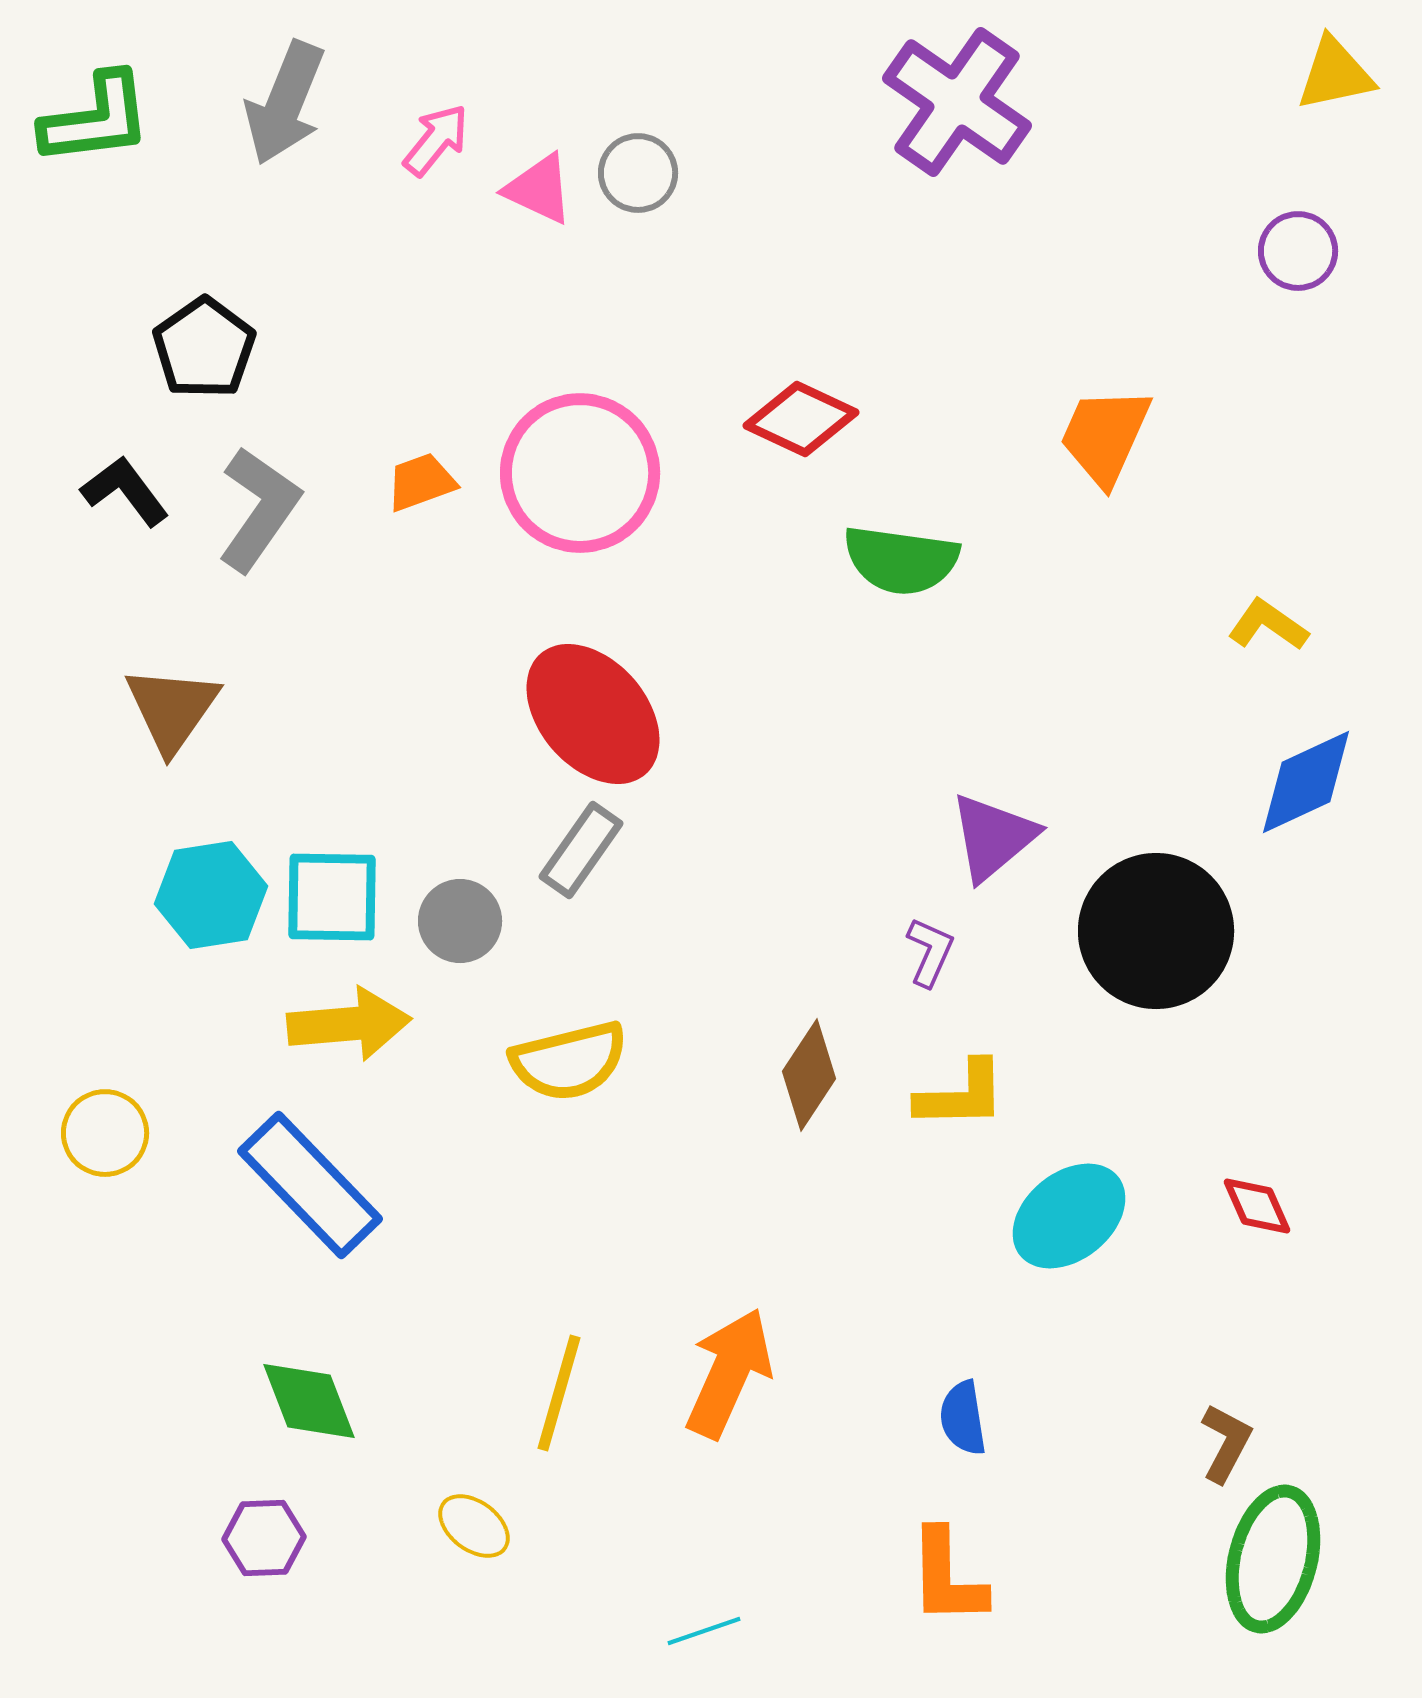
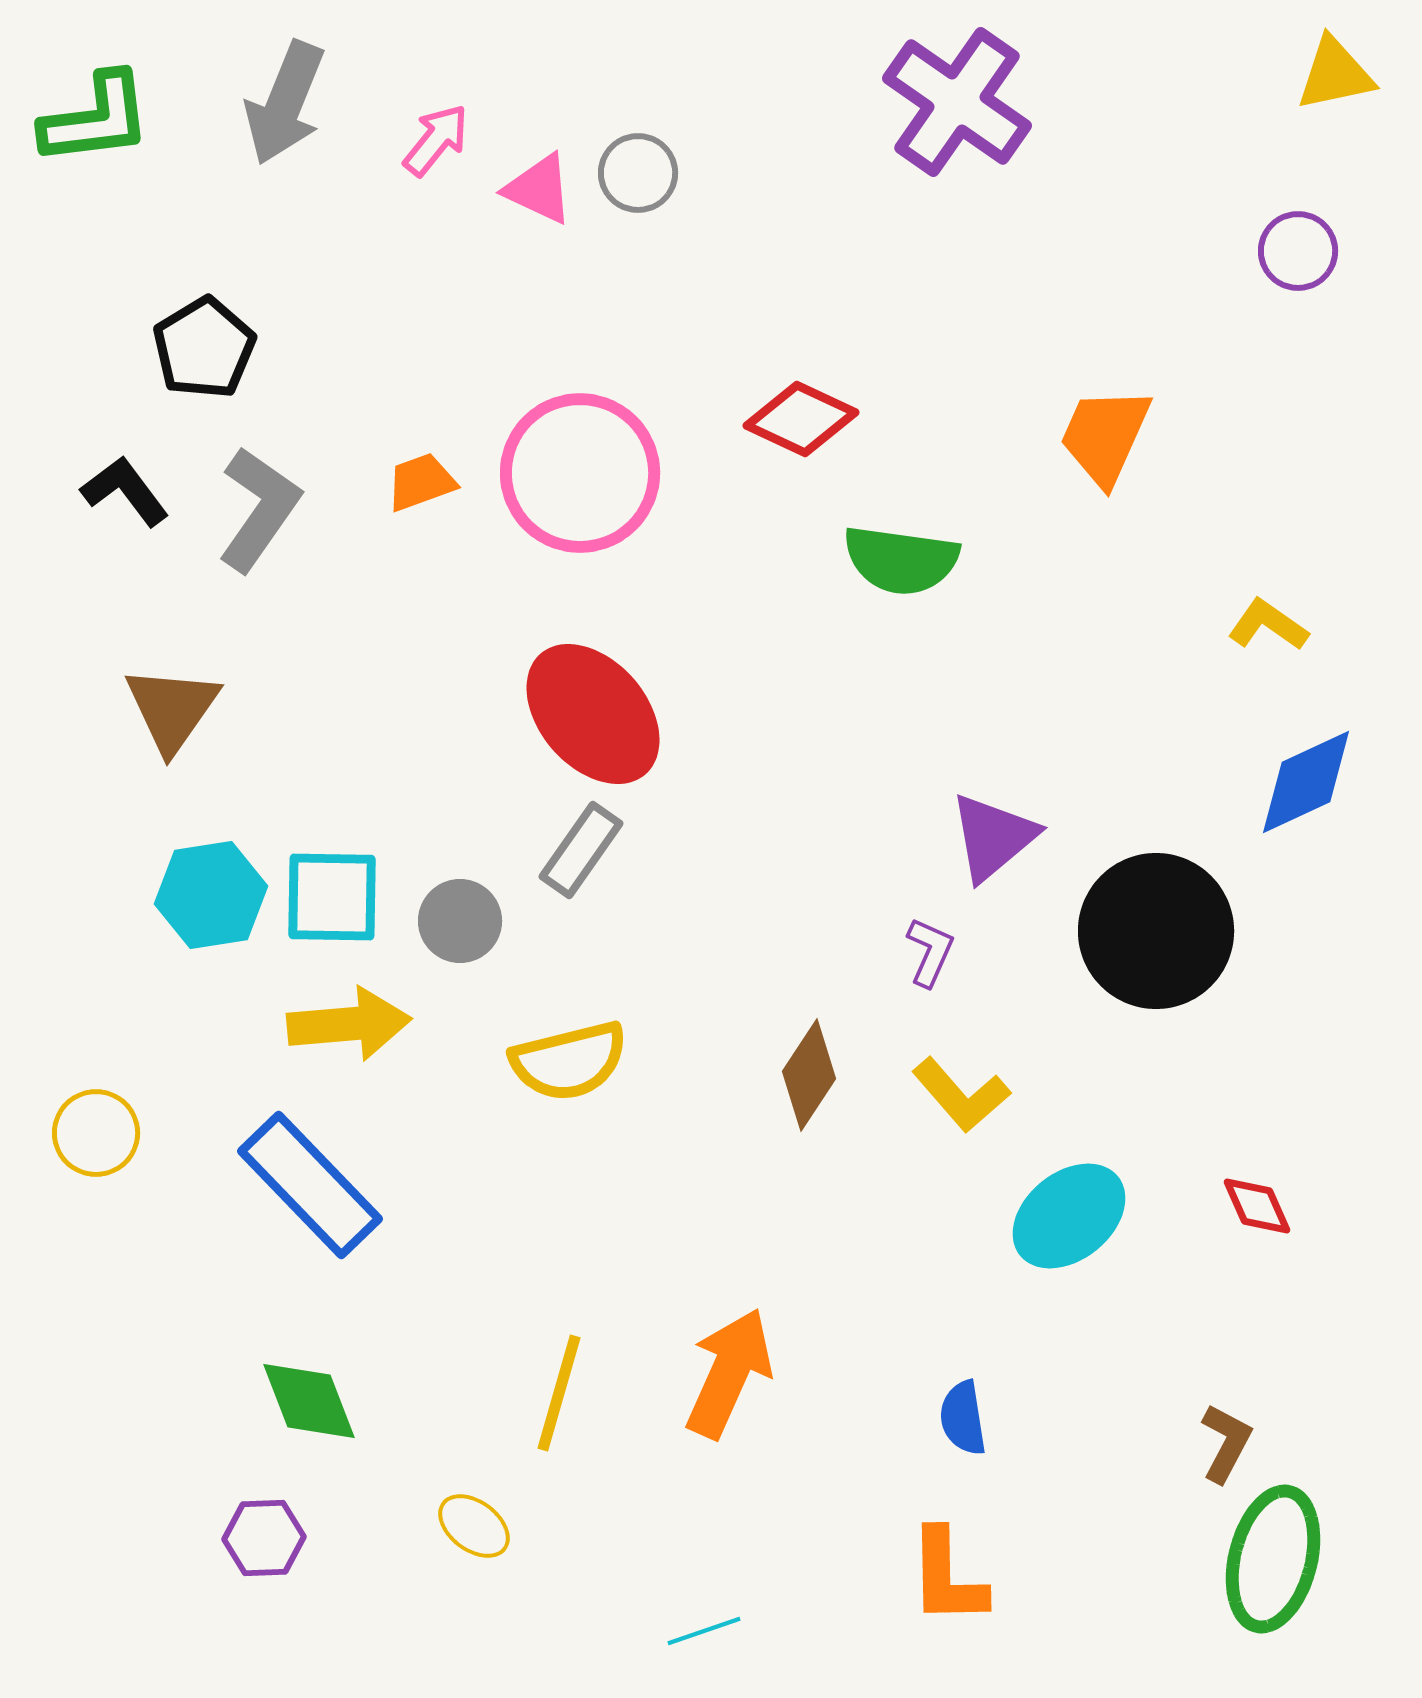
black pentagon at (204, 348): rotated 4 degrees clockwise
yellow L-shape at (961, 1095): rotated 50 degrees clockwise
yellow circle at (105, 1133): moved 9 px left
